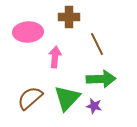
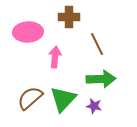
green triangle: moved 4 px left, 1 px down
